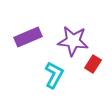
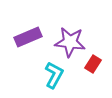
purple star: moved 3 px left, 1 px down
